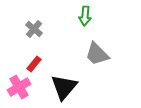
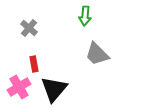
gray cross: moved 5 px left, 1 px up
red rectangle: rotated 49 degrees counterclockwise
black triangle: moved 10 px left, 2 px down
